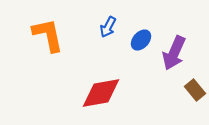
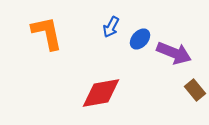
blue arrow: moved 3 px right
orange L-shape: moved 1 px left, 2 px up
blue ellipse: moved 1 px left, 1 px up
purple arrow: rotated 92 degrees counterclockwise
